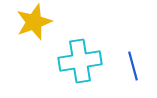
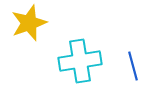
yellow star: moved 5 px left, 1 px down
